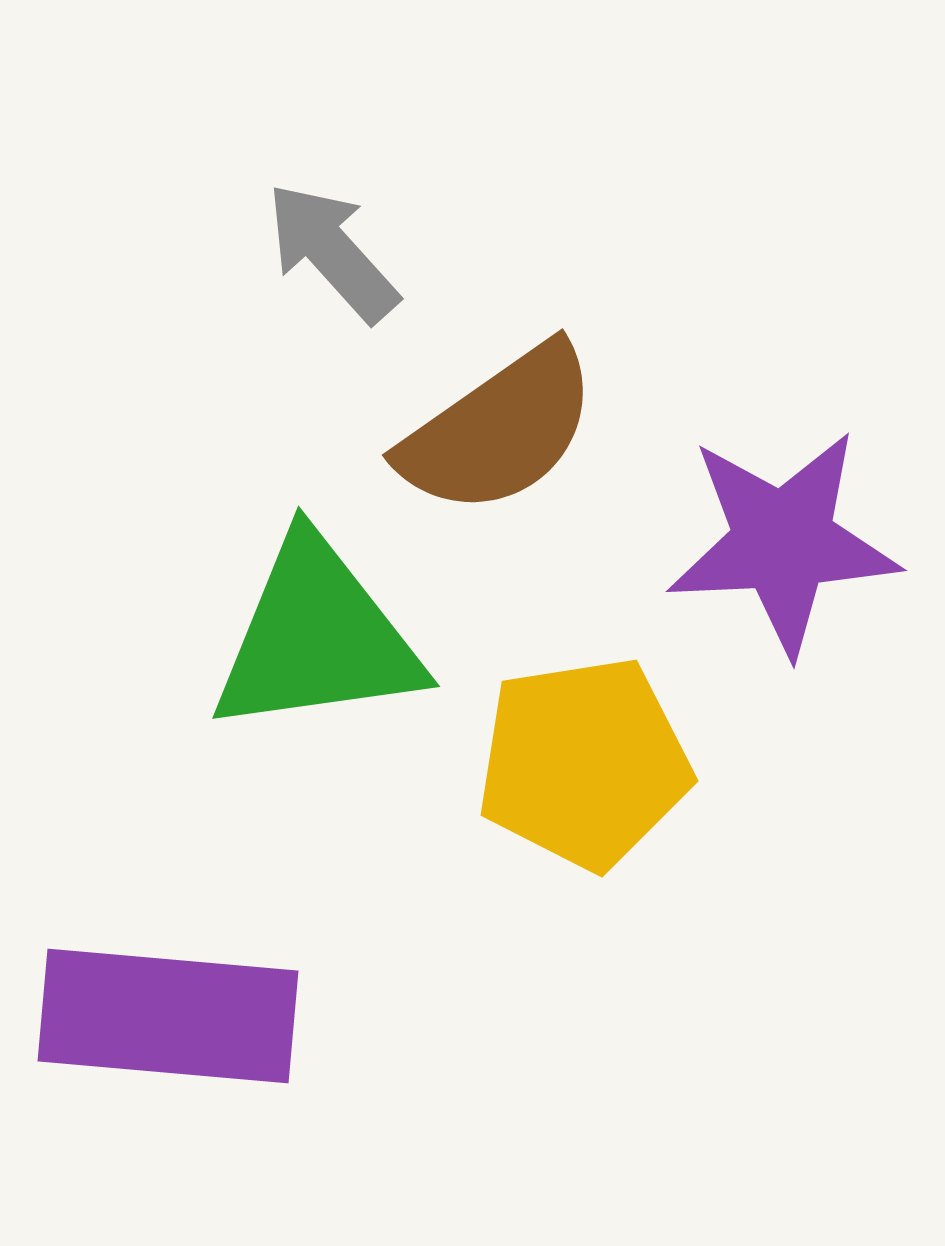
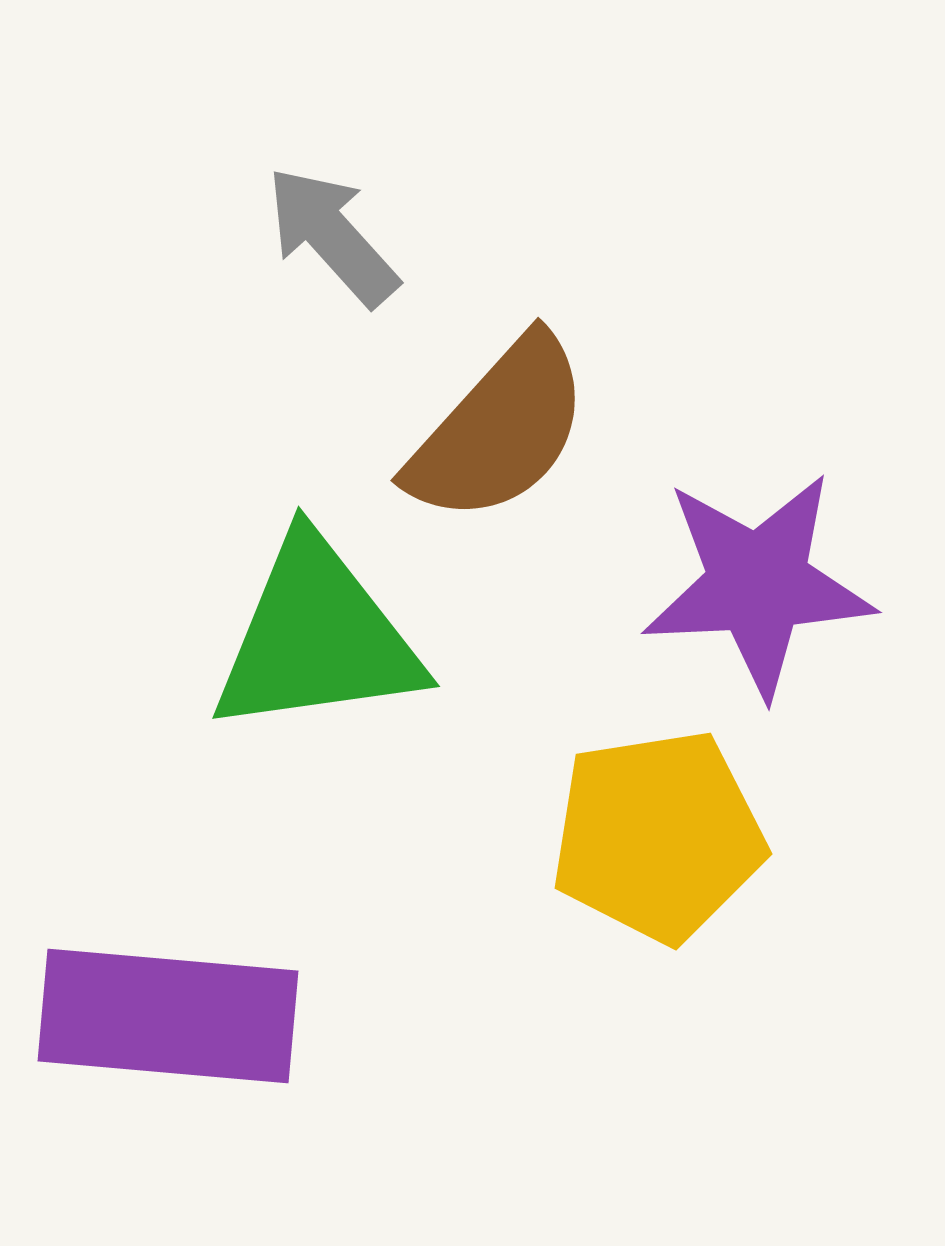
gray arrow: moved 16 px up
brown semicircle: rotated 13 degrees counterclockwise
purple star: moved 25 px left, 42 px down
yellow pentagon: moved 74 px right, 73 px down
